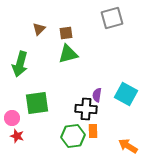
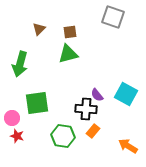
gray square: moved 1 px right, 1 px up; rotated 35 degrees clockwise
brown square: moved 4 px right, 1 px up
purple semicircle: rotated 48 degrees counterclockwise
orange rectangle: rotated 40 degrees clockwise
green hexagon: moved 10 px left; rotated 15 degrees clockwise
